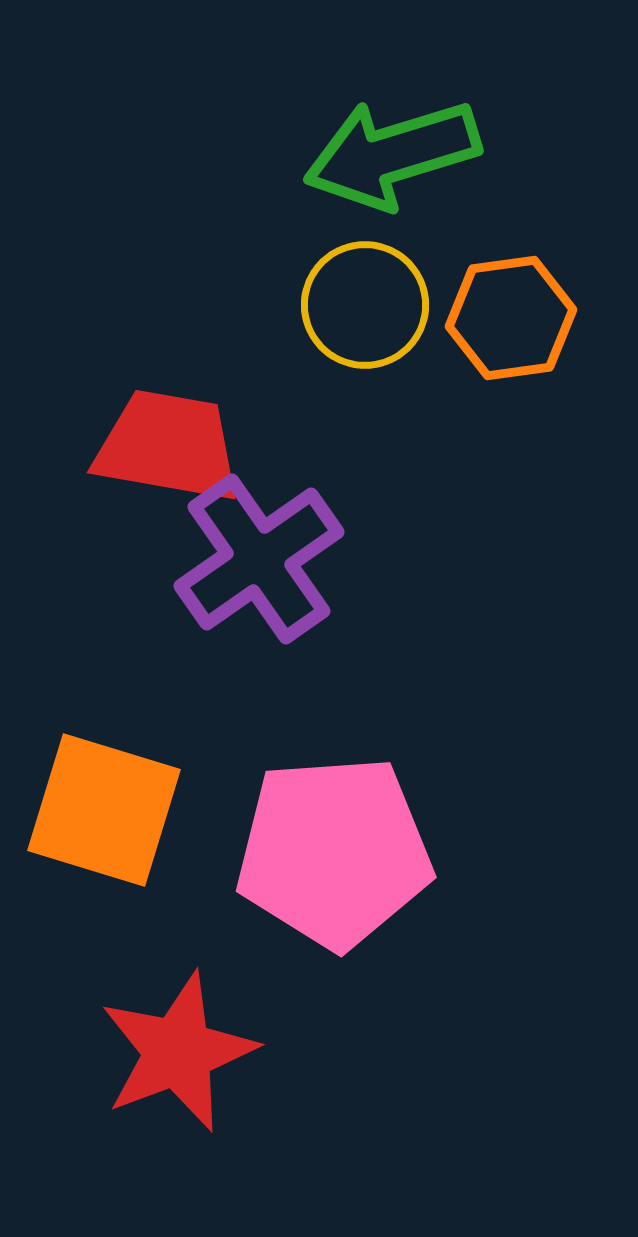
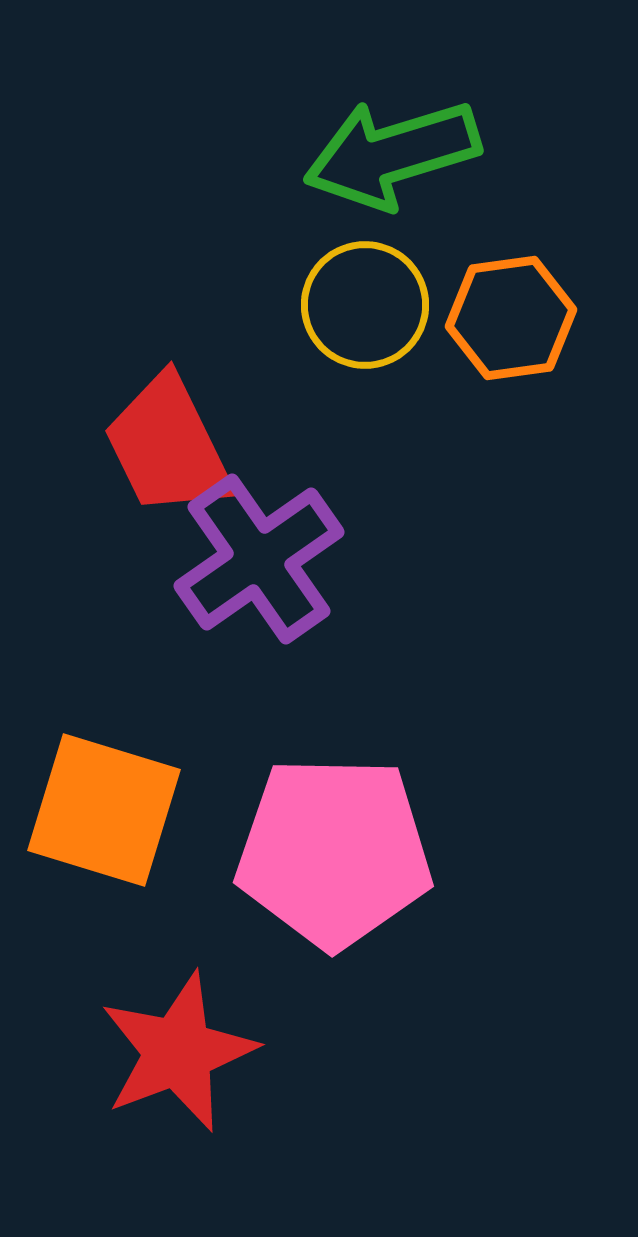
red trapezoid: rotated 126 degrees counterclockwise
pink pentagon: rotated 5 degrees clockwise
